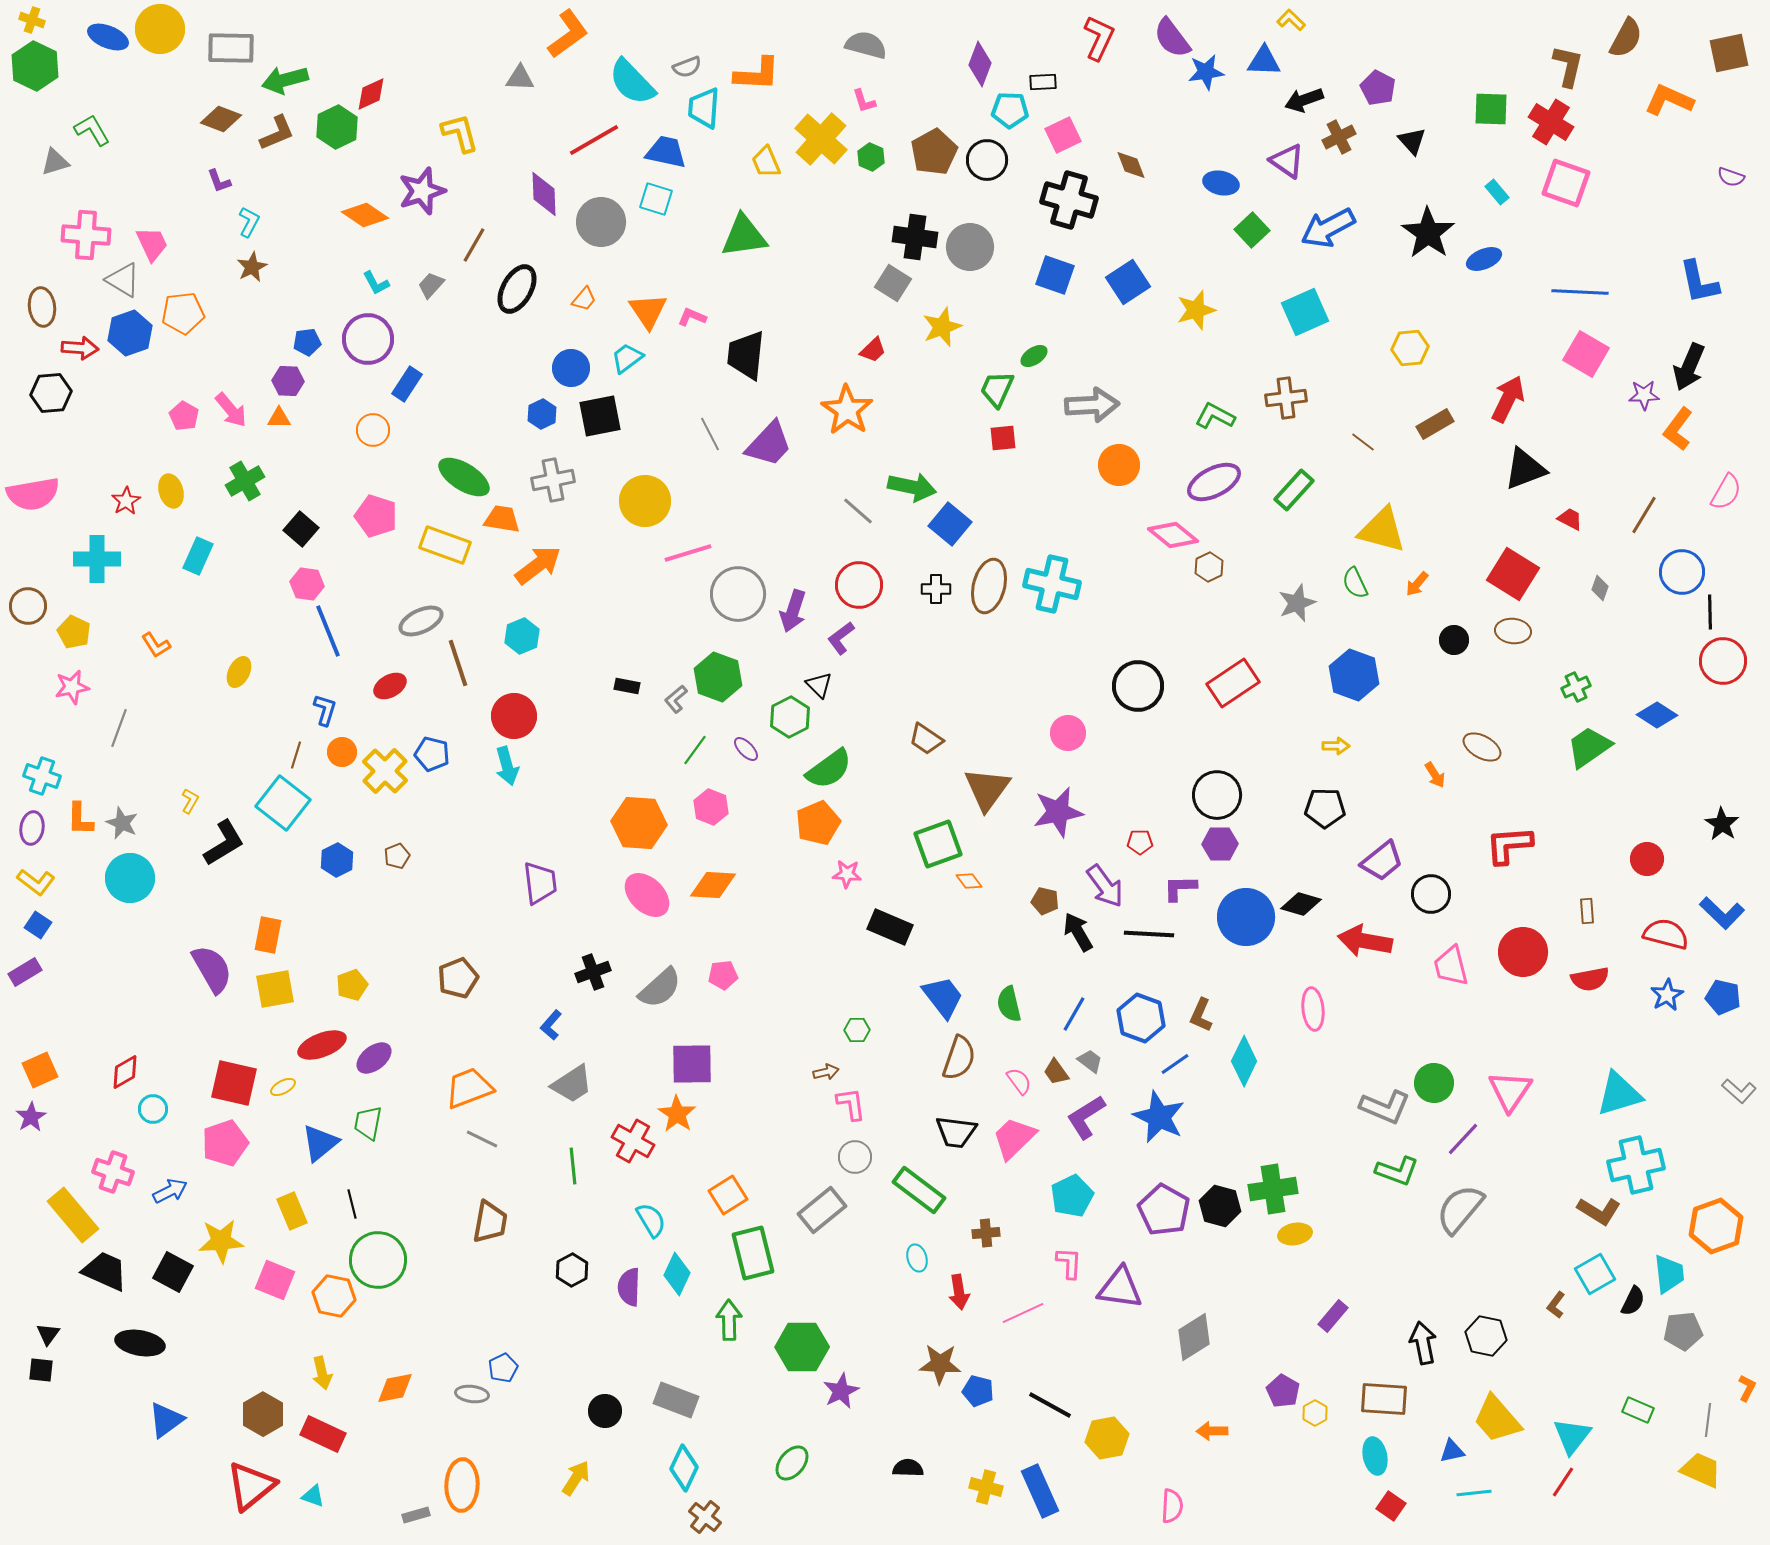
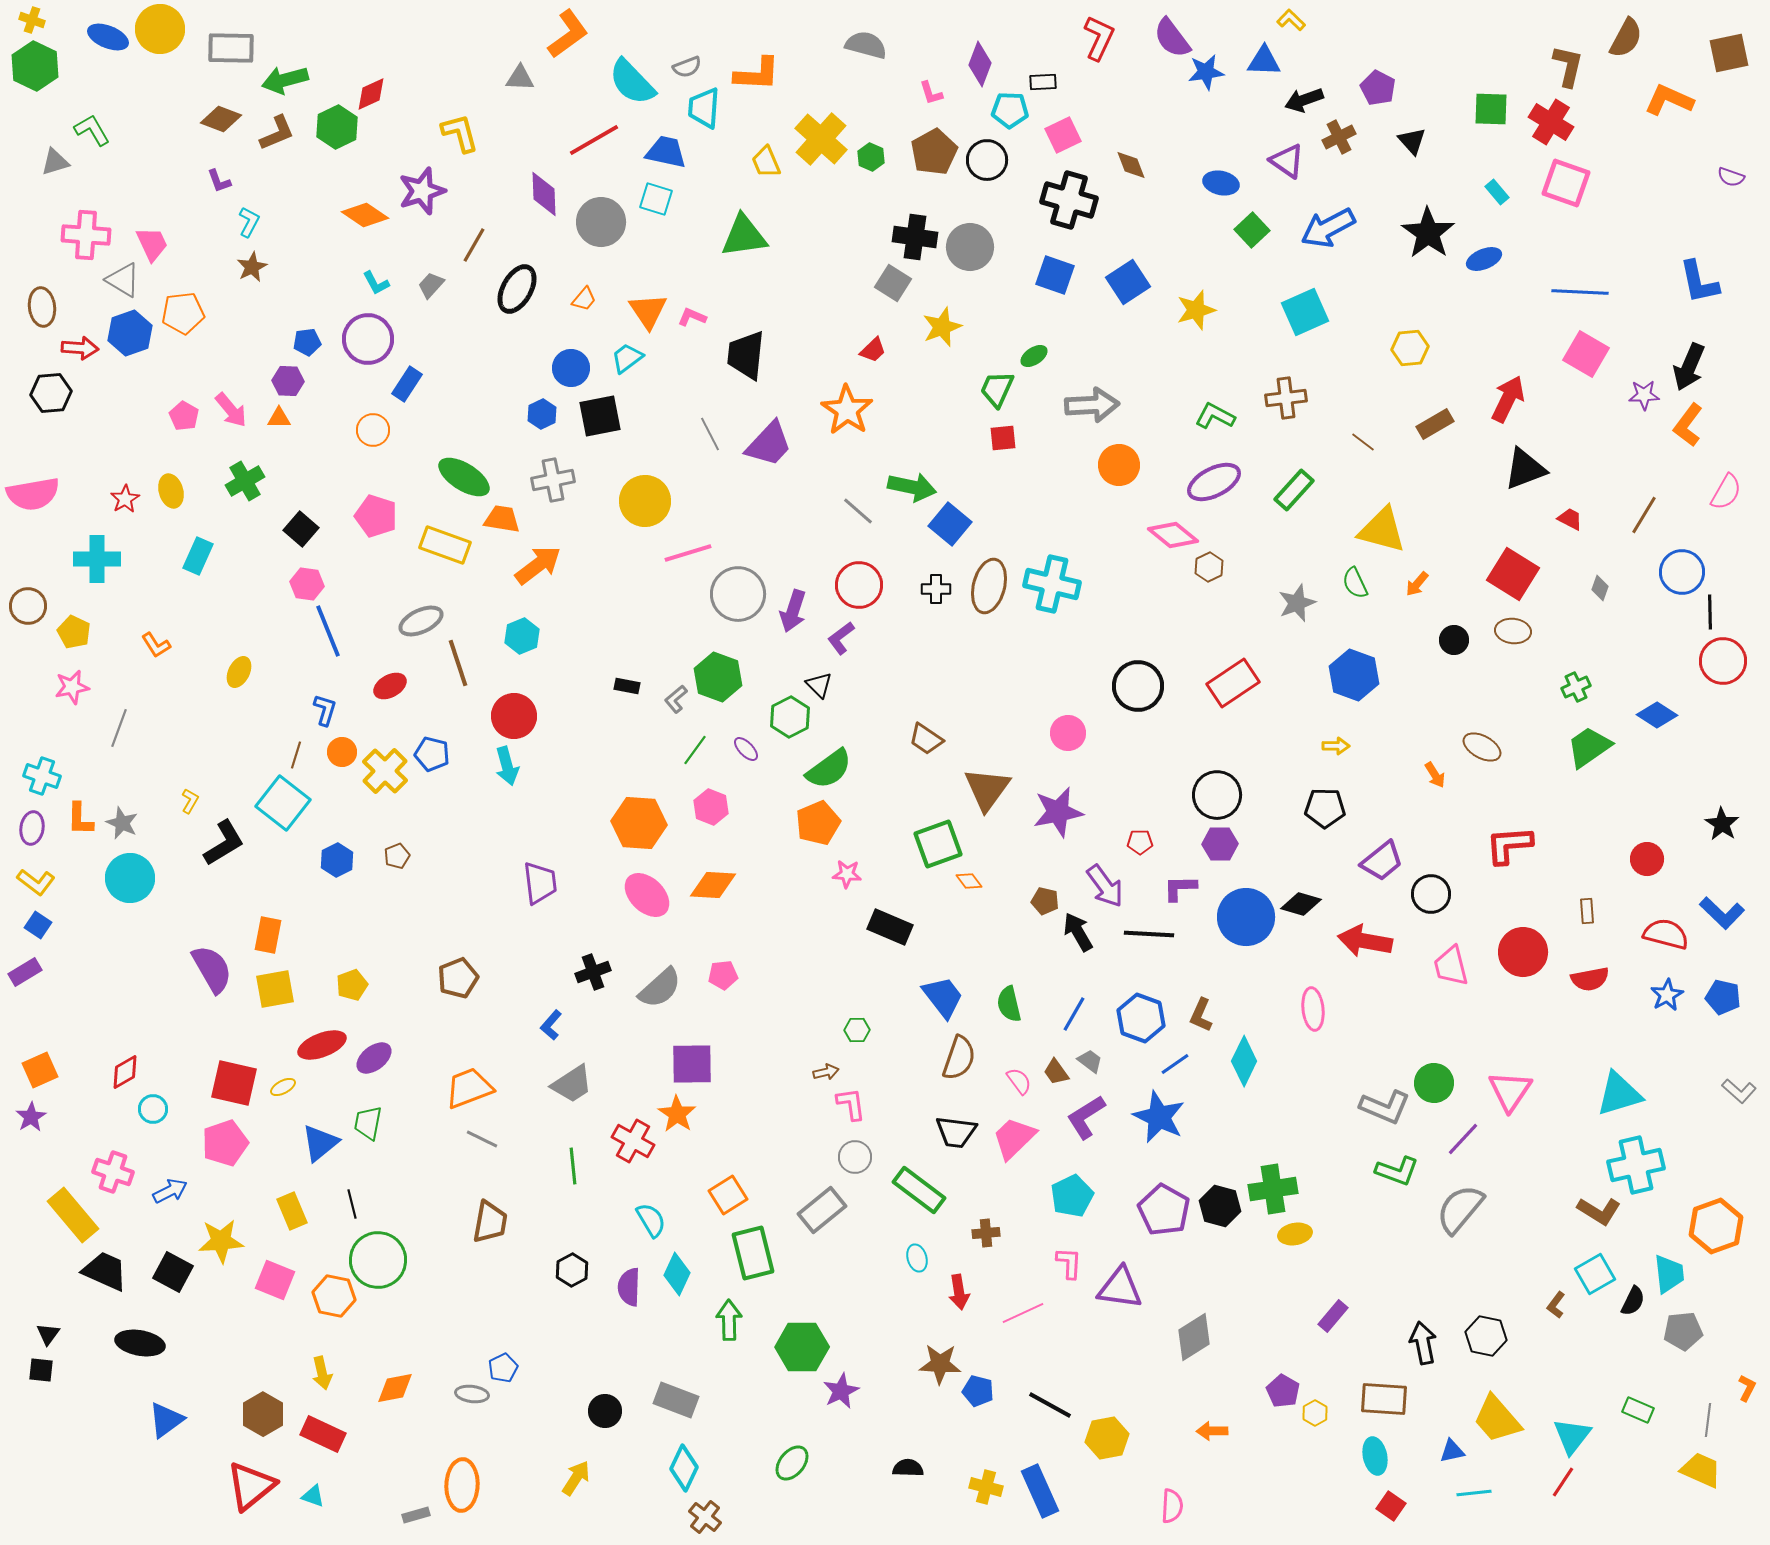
pink L-shape at (864, 101): moved 67 px right, 8 px up
orange L-shape at (1678, 429): moved 10 px right, 4 px up
red star at (126, 501): moved 1 px left, 2 px up
